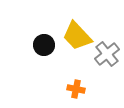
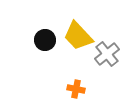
yellow trapezoid: moved 1 px right
black circle: moved 1 px right, 5 px up
